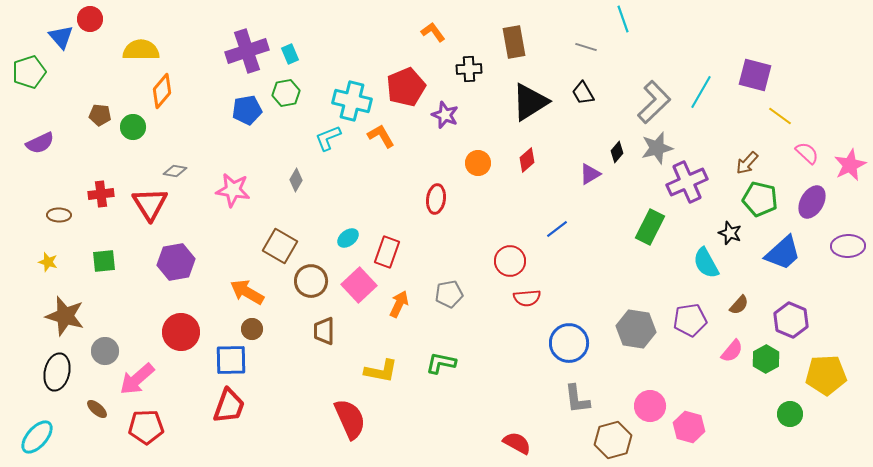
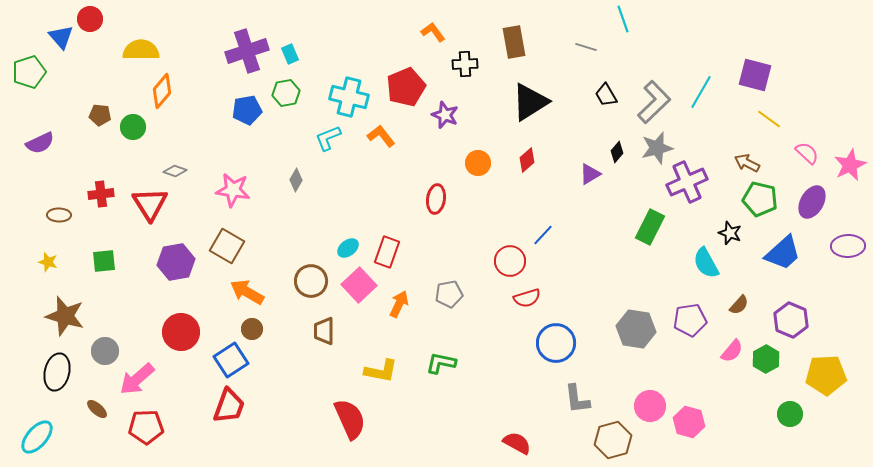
black cross at (469, 69): moved 4 px left, 5 px up
black trapezoid at (583, 93): moved 23 px right, 2 px down
cyan cross at (352, 101): moved 3 px left, 4 px up
yellow line at (780, 116): moved 11 px left, 3 px down
orange L-shape at (381, 136): rotated 8 degrees counterclockwise
brown arrow at (747, 163): rotated 75 degrees clockwise
gray diamond at (175, 171): rotated 10 degrees clockwise
blue line at (557, 229): moved 14 px left, 6 px down; rotated 10 degrees counterclockwise
cyan ellipse at (348, 238): moved 10 px down
brown square at (280, 246): moved 53 px left
red semicircle at (527, 298): rotated 12 degrees counterclockwise
blue circle at (569, 343): moved 13 px left
blue square at (231, 360): rotated 32 degrees counterclockwise
pink hexagon at (689, 427): moved 5 px up
